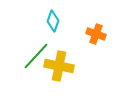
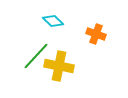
cyan diamond: rotated 65 degrees counterclockwise
